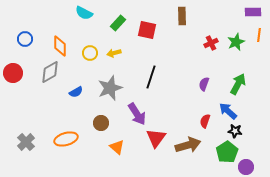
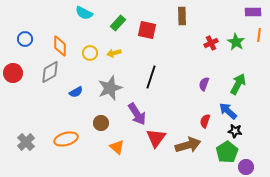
green star: rotated 18 degrees counterclockwise
